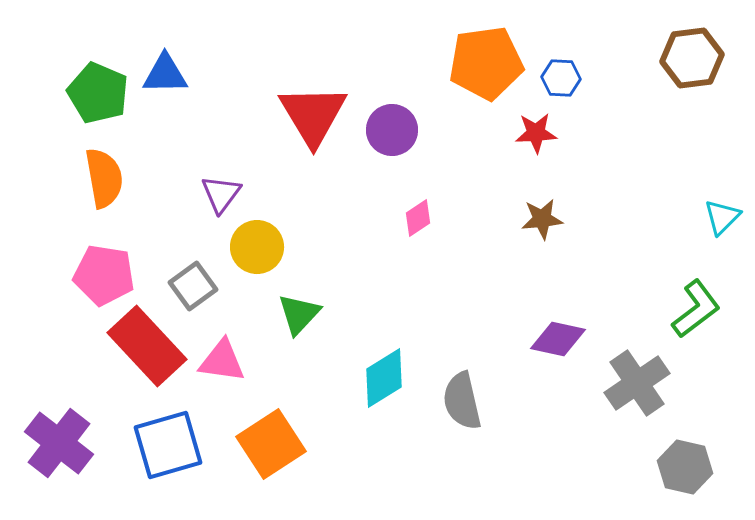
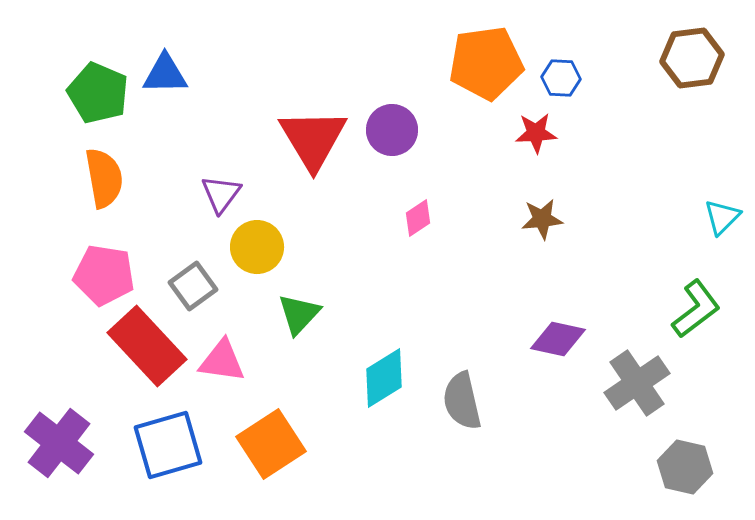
red triangle: moved 24 px down
